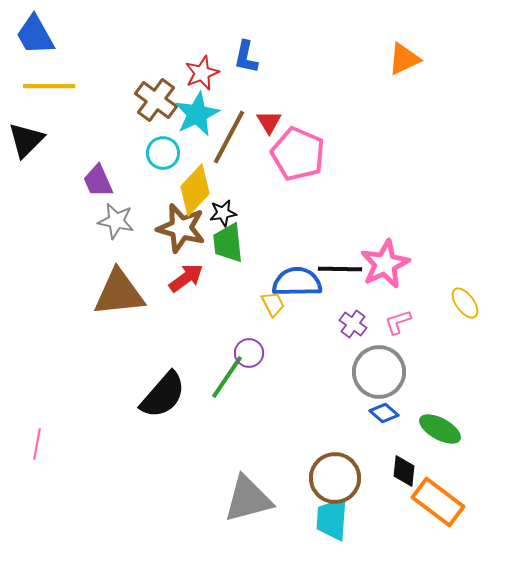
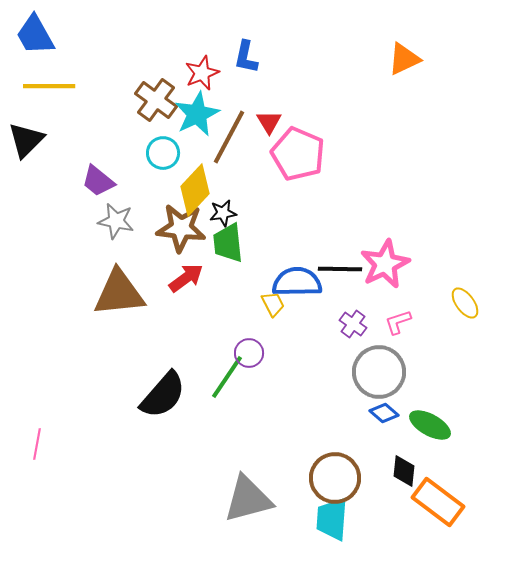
purple trapezoid: rotated 27 degrees counterclockwise
brown star: rotated 9 degrees counterclockwise
green ellipse: moved 10 px left, 4 px up
